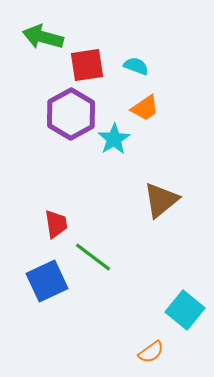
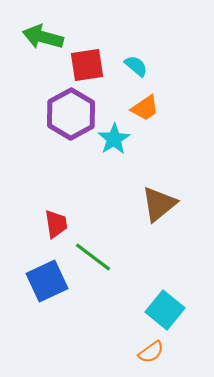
cyan semicircle: rotated 20 degrees clockwise
brown triangle: moved 2 px left, 4 px down
cyan square: moved 20 px left
